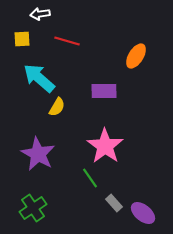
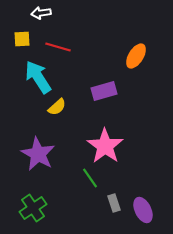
white arrow: moved 1 px right, 1 px up
red line: moved 9 px left, 6 px down
cyan arrow: moved 1 px left, 1 px up; rotated 16 degrees clockwise
purple rectangle: rotated 15 degrees counterclockwise
yellow semicircle: rotated 18 degrees clockwise
gray rectangle: rotated 24 degrees clockwise
purple ellipse: moved 3 px up; rotated 25 degrees clockwise
